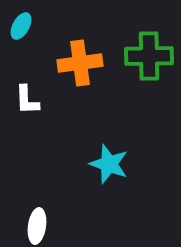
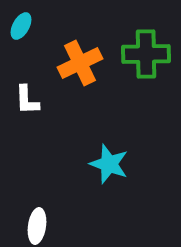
green cross: moved 3 px left, 2 px up
orange cross: rotated 18 degrees counterclockwise
